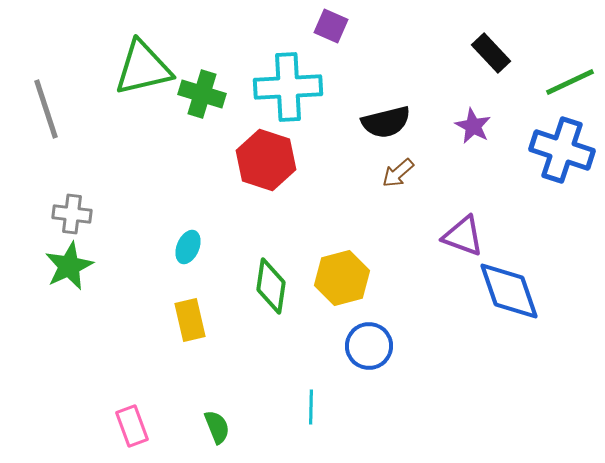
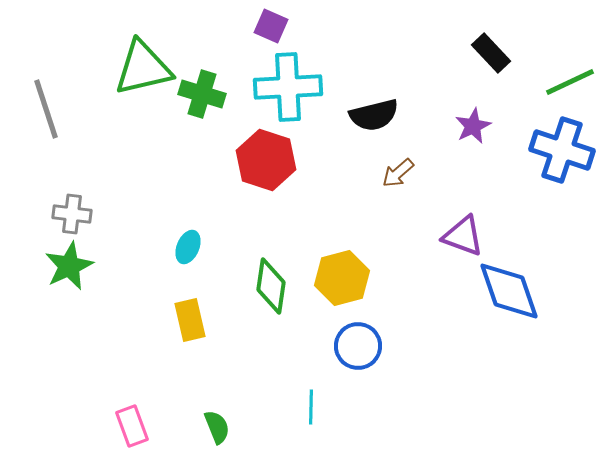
purple square: moved 60 px left
black semicircle: moved 12 px left, 7 px up
purple star: rotated 18 degrees clockwise
blue circle: moved 11 px left
